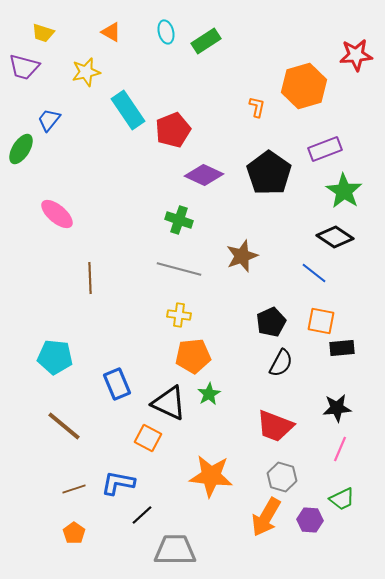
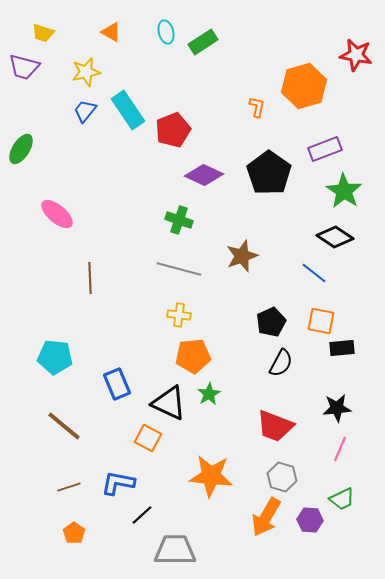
green rectangle at (206, 41): moved 3 px left, 1 px down
red star at (356, 55): rotated 16 degrees clockwise
blue trapezoid at (49, 120): moved 36 px right, 9 px up
brown line at (74, 489): moved 5 px left, 2 px up
